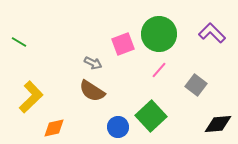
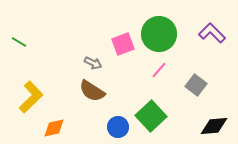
black diamond: moved 4 px left, 2 px down
